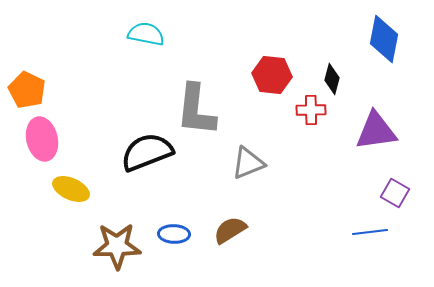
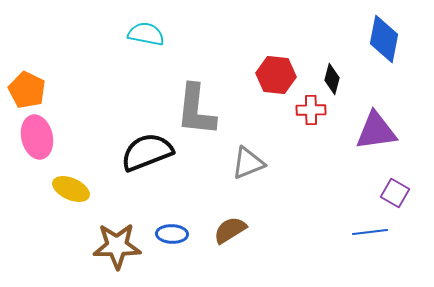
red hexagon: moved 4 px right
pink ellipse: moved 5 px left, 2 px up
blue ellipse: moved 2 px left
